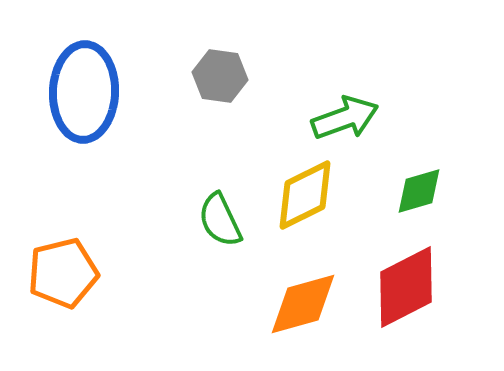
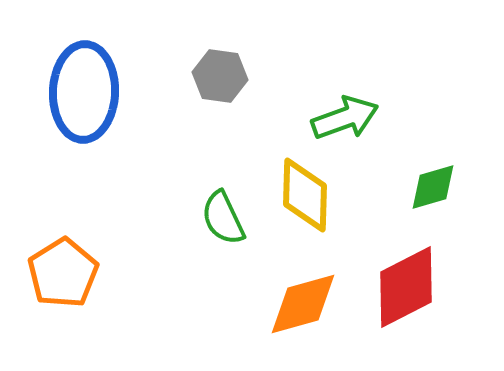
green diamond: moved 14 px right, 4 px up
yellow diamond: rotated 62 degrees counterclockwise
green semicircle: moved 3 px right, 2 px up
orange pentagon: rotated 18 degrees counterclockwise
